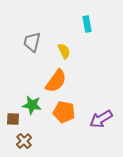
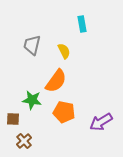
cyan rectangle: moved 5 px left
gray trapezoid: moved 3 px down
green star: moved 5 px up
purple arrow: moved 3 px down
